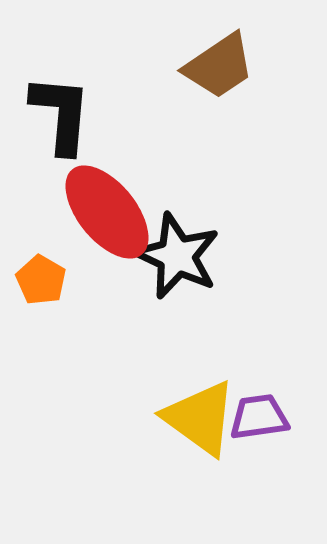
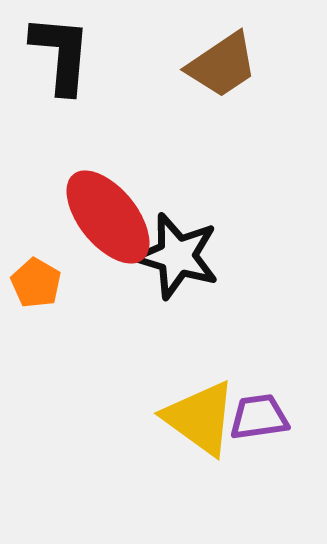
brown trapezoid: moved 3 px right, 1 px up
black L-shape: moved 60 px up
red ellipse: moved 1 px right, 5 px down
black star: rotated 8 degrees counterclockwise
orange pentagon: moved 5 px left, 3 px down
